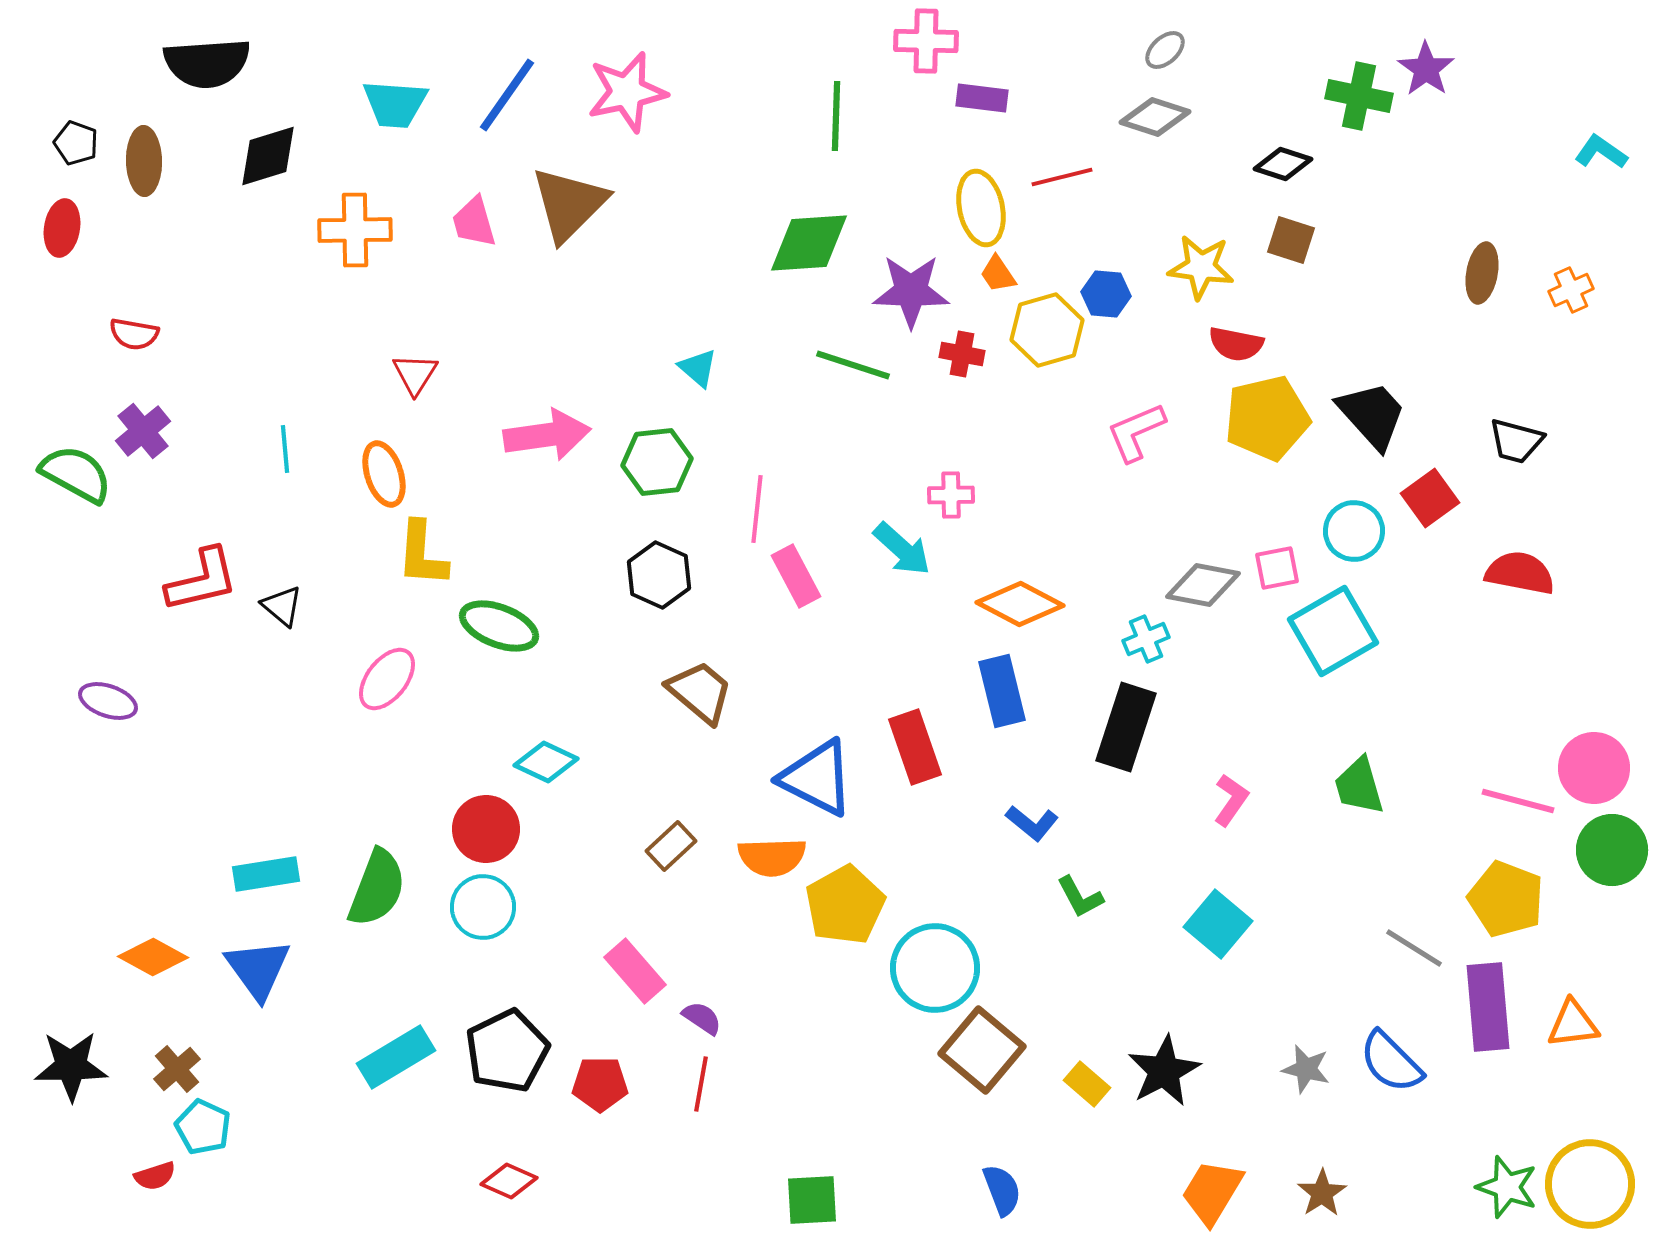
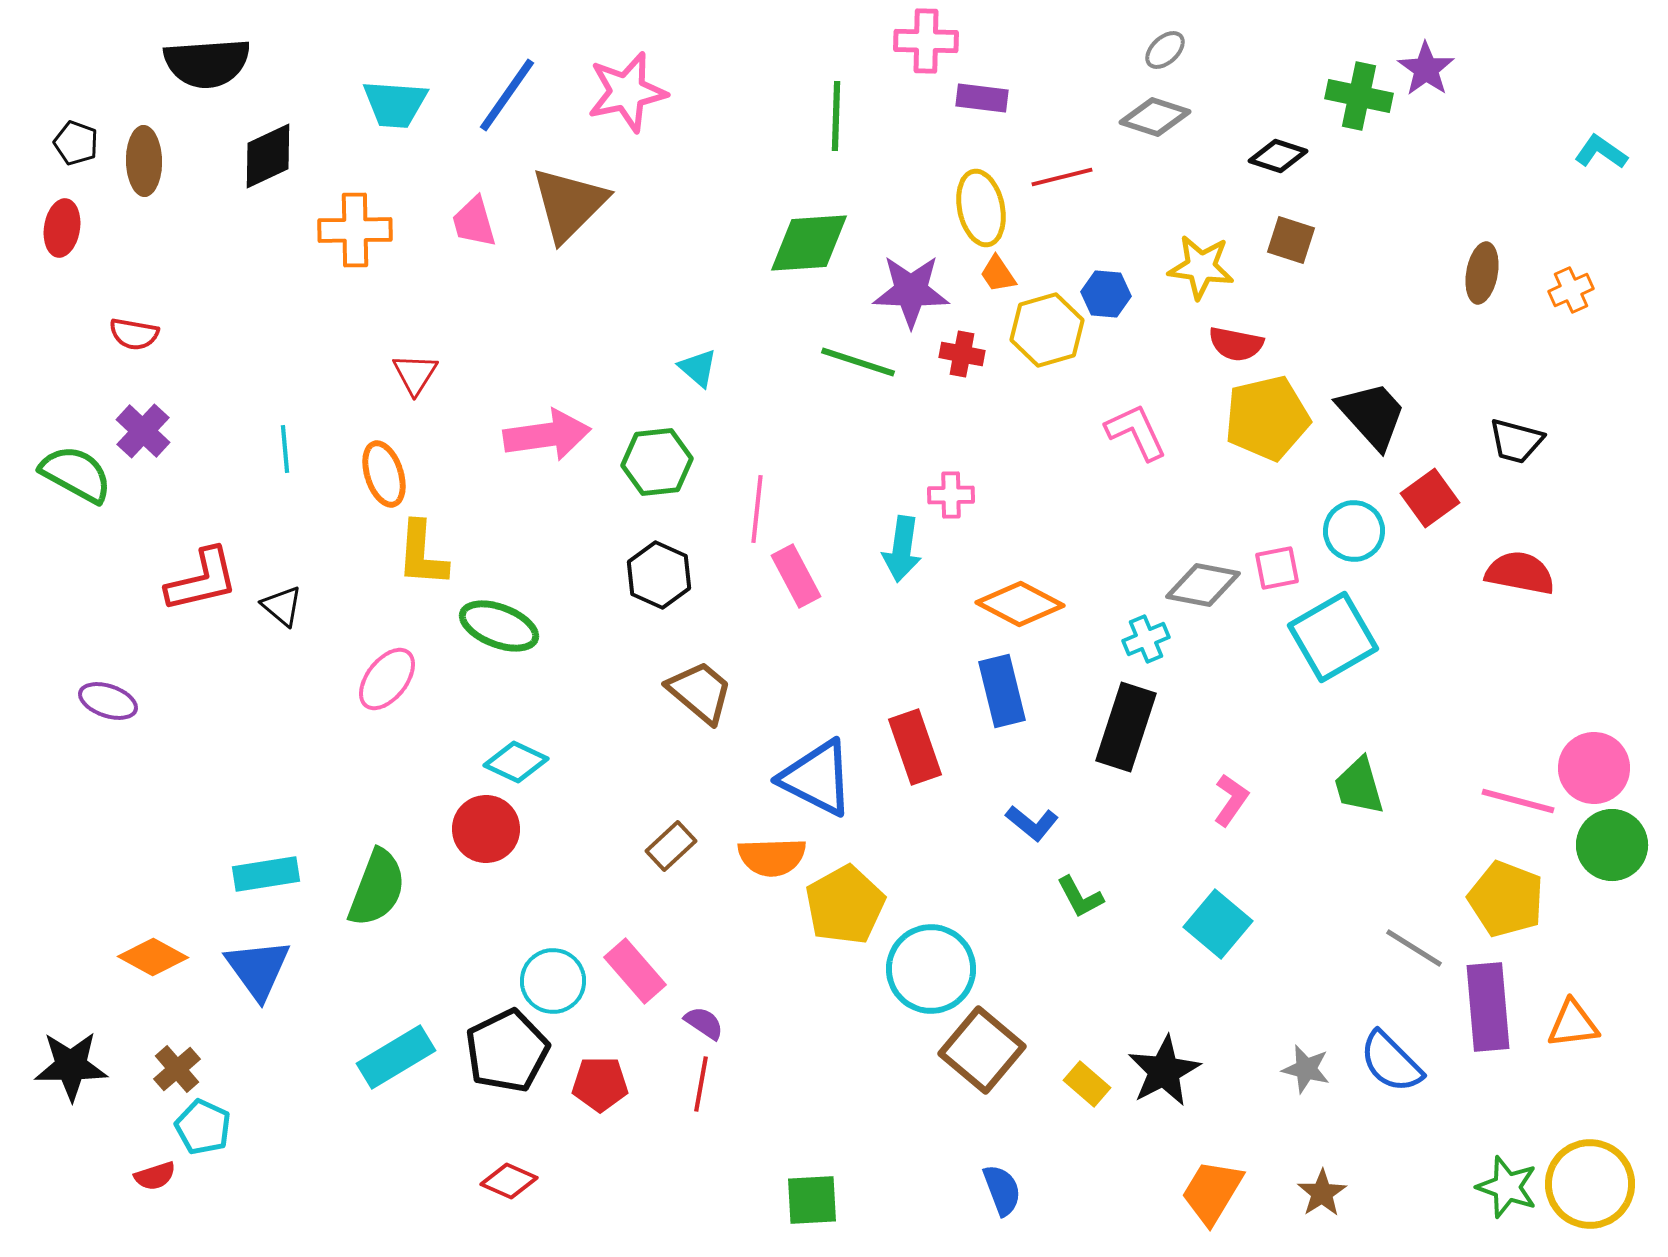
black diamond at (268, 156): rotated 8 degrees counterclockwise
black diamond at (1283, 164): moved 5 px left, 8 px up
green line at (853, 365): moved 5 px right, 3 px up
purple cross at (143, 431): rotated 8 degrees counterclockwise
pink L-shape at (1136, 432): rotated 88 degrees clockwise
cyan arrow at (902, 549): rotated 56 degrees clockwise
cyan square at (1333, 631): moved 6 px down
cyan diamond at (546, 762): moved 30 px left
green circle at (1612, 850): moved 5 px up
cyan circle at (483, 907): moved 70 px right, 74 px down
cyan circle at (935, 968): moved 4 px left, 1 px down
purple semicircle at (702, 1018): moved 2 px right, 5 px down
